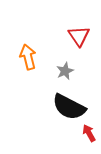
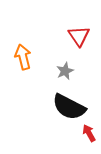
orange arrow: moved 5 px left
